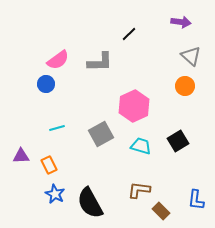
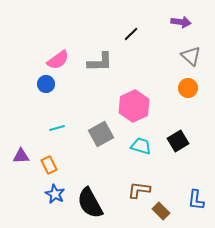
black line: moved 2 px right
orange circle: moved 3 px right, 2 px down
